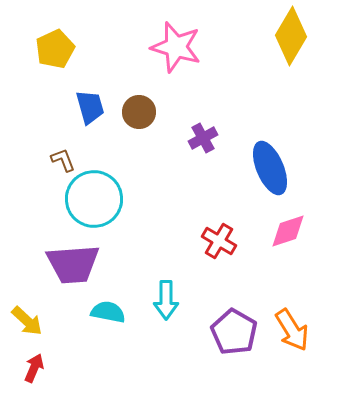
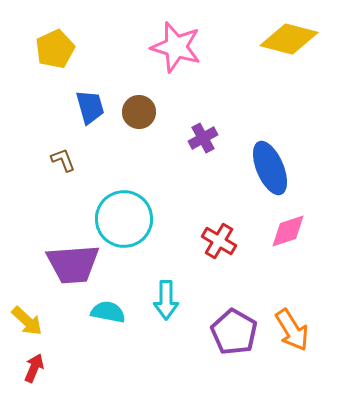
yellow diamond: moved 2 px left, 3 px down; rotated 74 degrees clockwise
cyan circle: moved 30 px right, 20 px down
